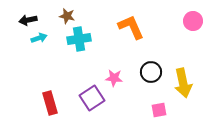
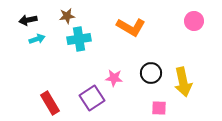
brown star: rotated 21 degrees counterclockwise
pink circle: moved 1 px right
orange L-shape: rotated 144 degrees clockwise
cyan arrow: moved 2 px left, 1 px down
black circle: moved 1 px down
yellow arrow: moved 1 px up
red rectangle: rotated 15 degrees counterclockwise
pink square: moved 2 px up; rotated 14 degrees clockwise
